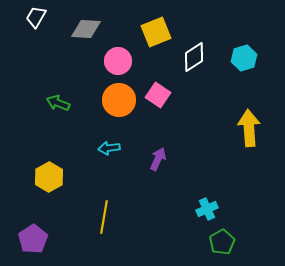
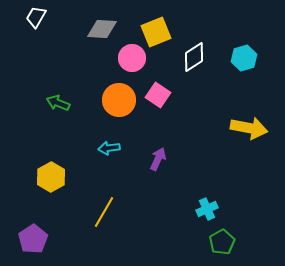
gray diamond: moved 16 px right
pink circle: moved 14 px right, 3 px up
yellow arrow: rotated 105 degrees clockwise
yellow hexagon: moved 2 px right
yellow line: moved 5 px up; rotated 20 degrees clockwise
